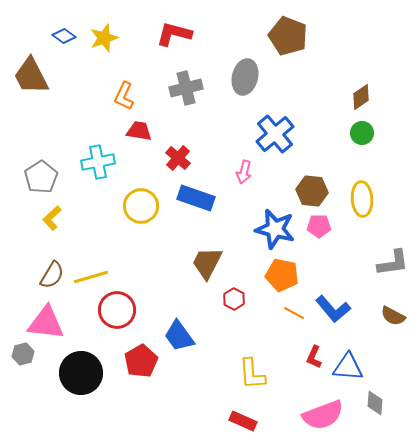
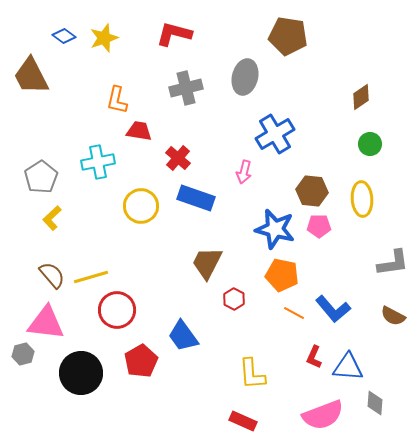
brown pentagon at (288, 36): rotated 12 degrees counterclockwise
orange L-shape at (124, 96): moved 7 px left, 4 px down; rotated 12 degrees counterclockwise
green circle at (362, 133): moved 8 px right, 11 px down
blue cross at (275, 134): rotated 9 degrees clockwise
brown semicircle at (52, 275): rotated 72 degrees counterclockwise
blue trapezoid at (179, 336): moved 4 px right
